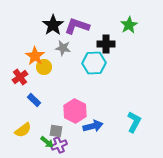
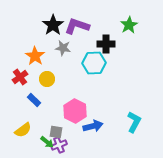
yellow circle: moved 3 px right, 12 px down
gray square: moved 1 px down
